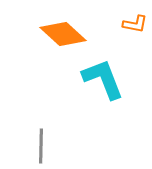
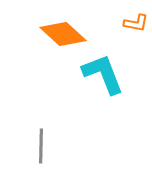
orange L-shape: moved 1 px right, 1 px up
cyan L-shape: moved 5 px up
